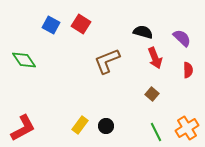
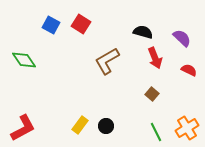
brown L-shape: rotated 8 degrees counterclockwise
red semicircle: moved 1 px right; rotated 63 degrees counterclockwise
